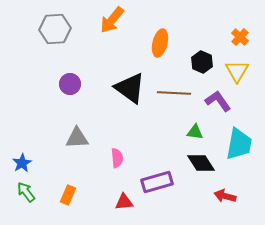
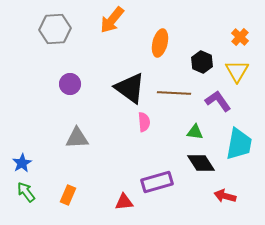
pink semicircle: moved 27 px right, 36 px up
